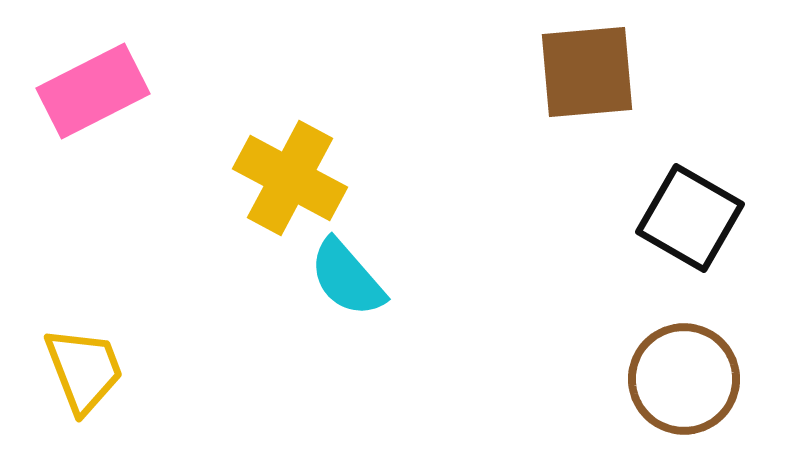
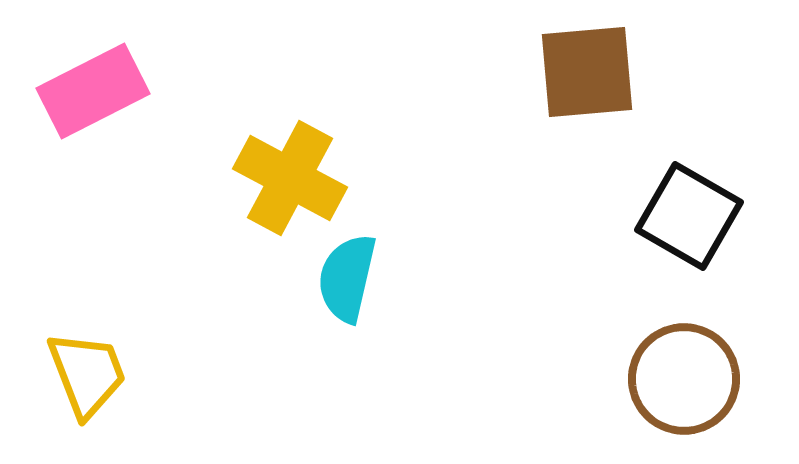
black square: moved 1 px left, 2 px up
cyan semicircle: rotated 54 degrees clockwise
yellow trapezoid: moved 3 px right, 4 px down
